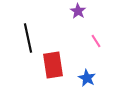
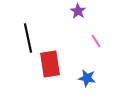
red rectangle: moved 3 px left, 1 px up
blue star: rotated 18 degrees counterclockwise
